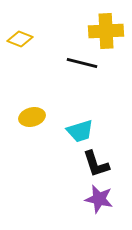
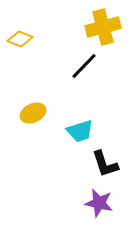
yellow cross: moved 3 px left, 4 px up; rotated 12 degrees counterclockwise
black line: moved 2 px right, 3 px down; rotated 60 degrees counterclockwise
yellow ellipse: moved 1 px right, 4 px up; rotated 10 degrees counterclockwise
black L-shape: moved 9 px right
purple star: moved 4 px down
